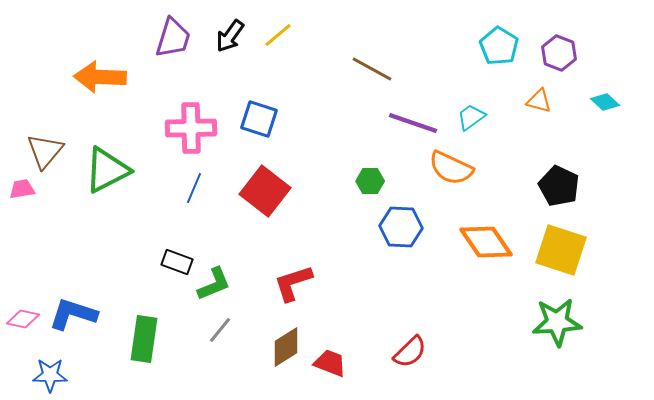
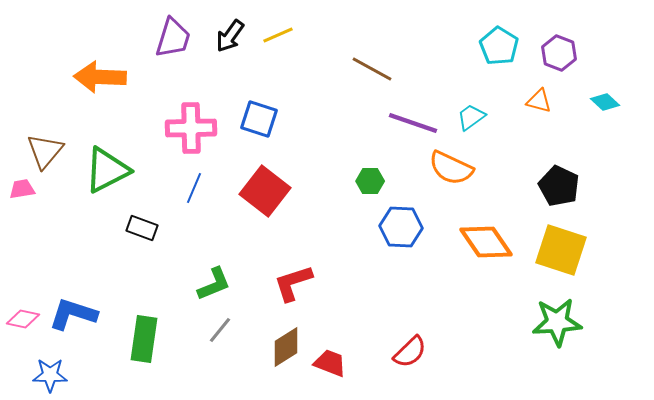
yellow line: rotated 16 degrees clockwise
black rectangle: moved 35 px left, 34 px up
